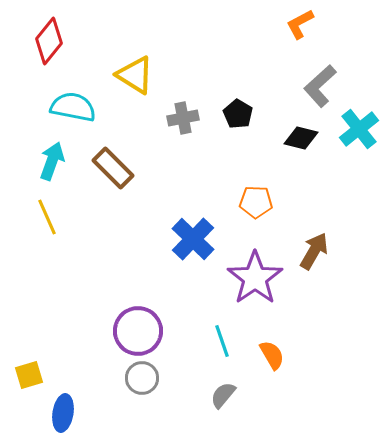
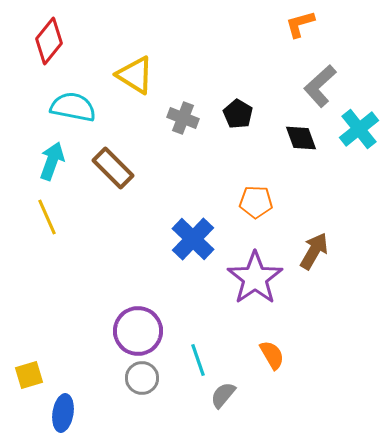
orange L-shape: rotated 12 degrees clockwise
gray cross: rotated 32 degrees clockwise
black diamond: rotated 56 degrees clockwise
cyan line: moved 24 px left, 19 px down
